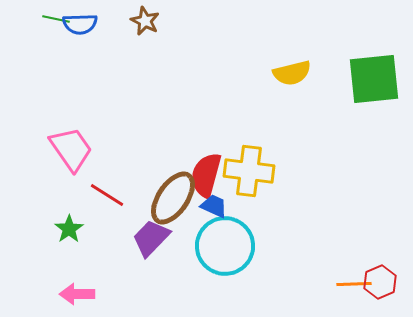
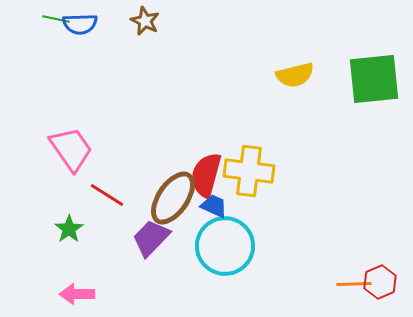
yellow semicircle: moved 3 px right, 2 px down
